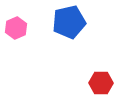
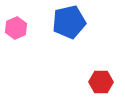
red hexagon: moved 1 px up
